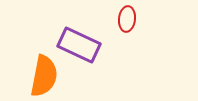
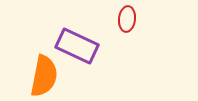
purple rectangle: moved 2 px left, 1 px down
